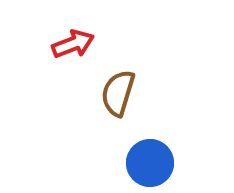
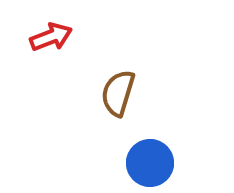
red arrow: moved 22 px left, 7 px up
